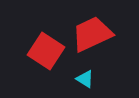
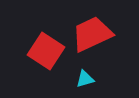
cyan triangle: rotated 48 degrees counterclockwise
